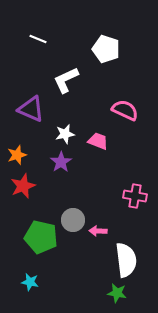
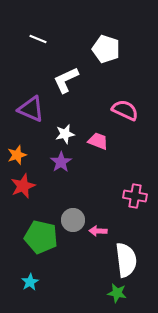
cyan star: rotated 30 degrees clockwise
